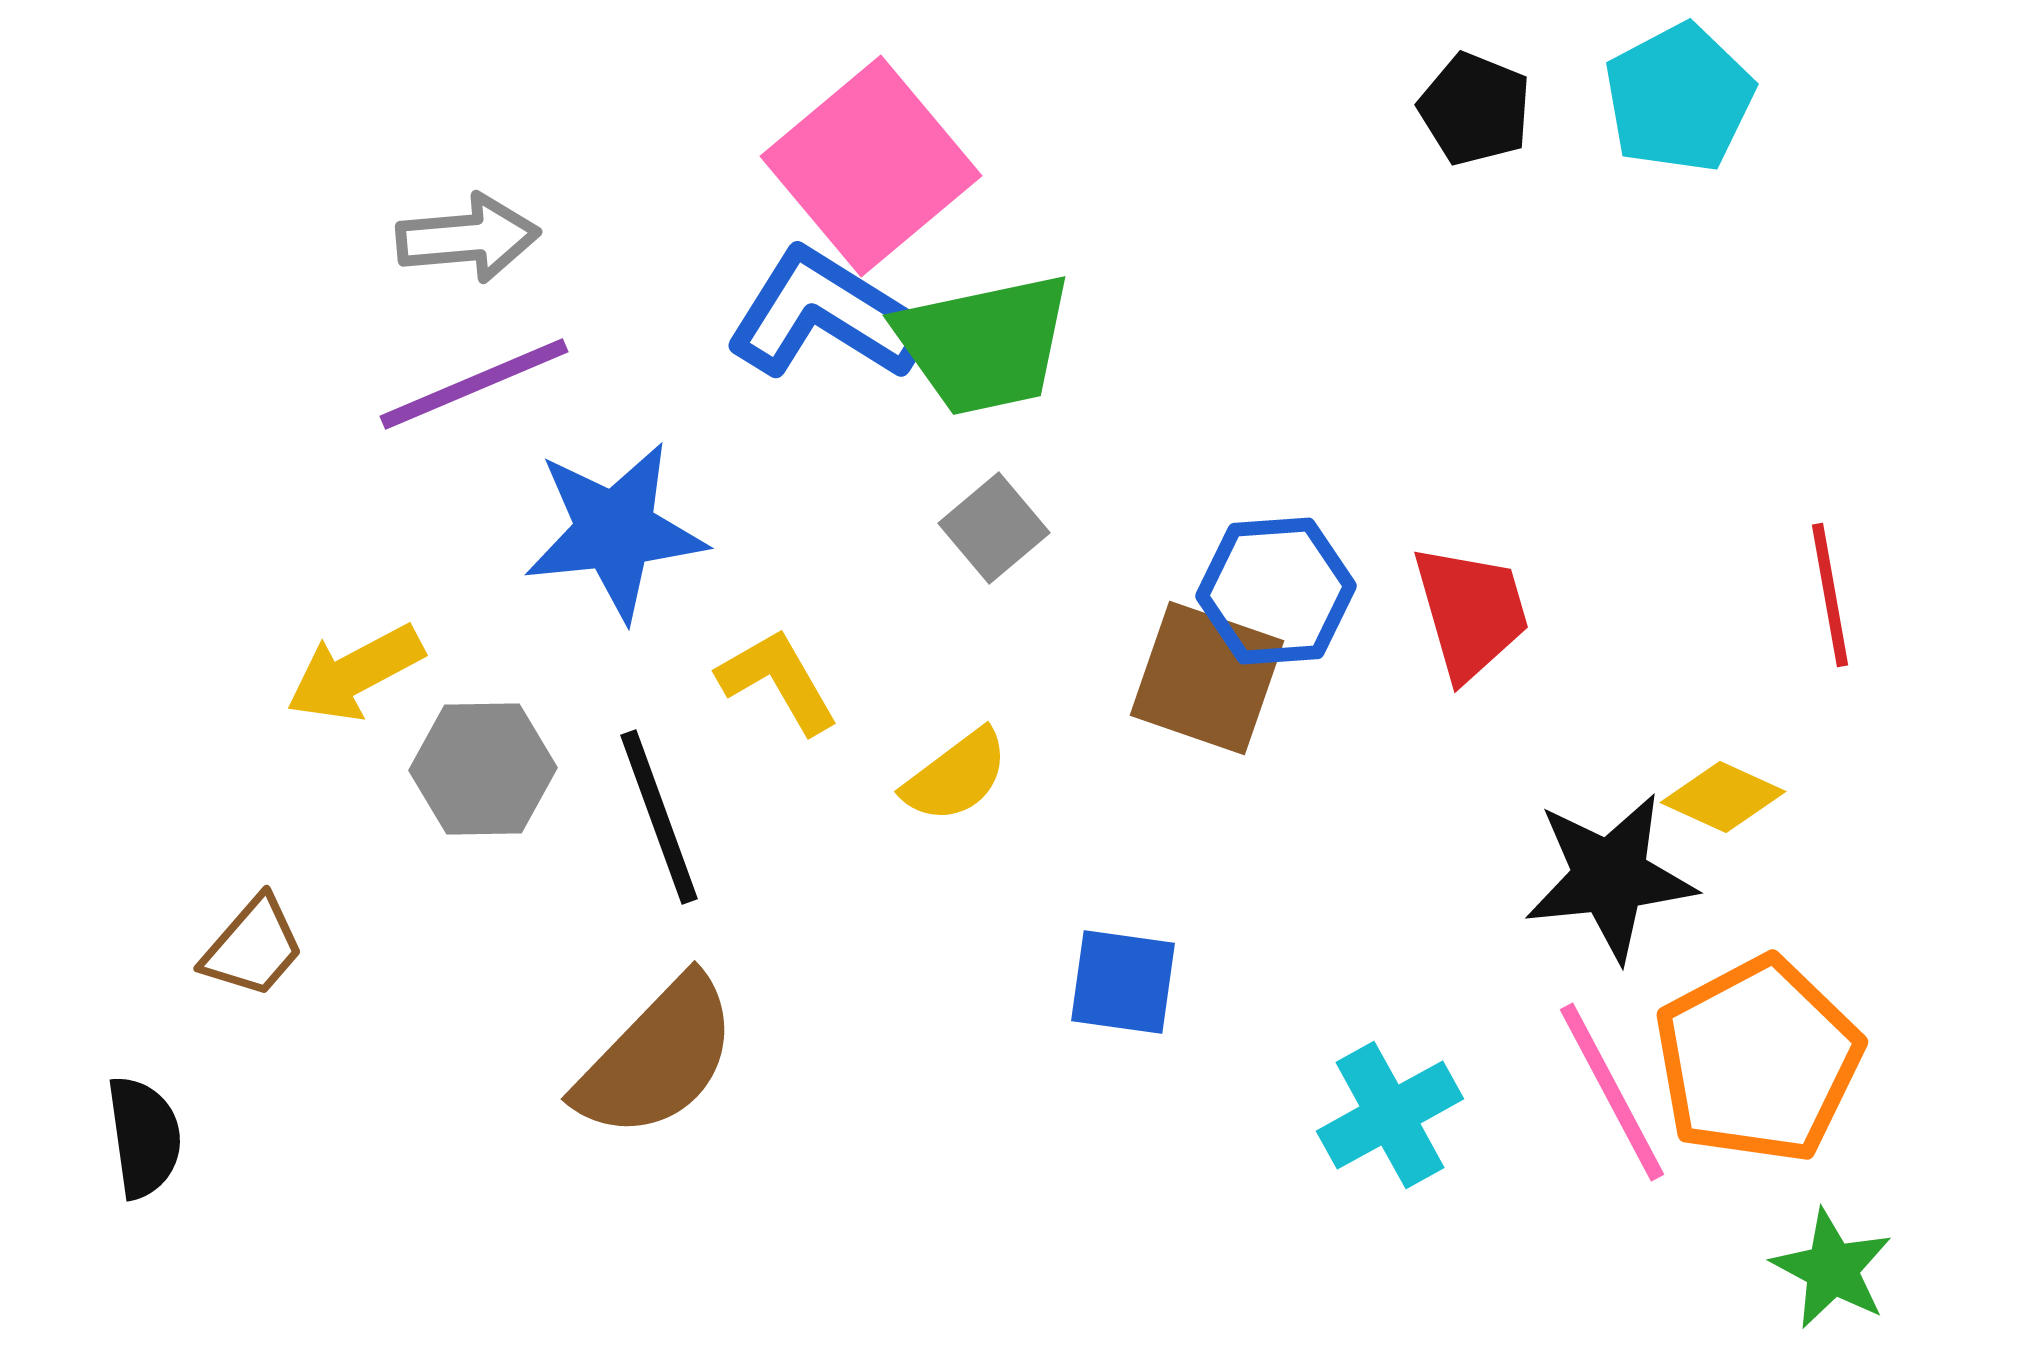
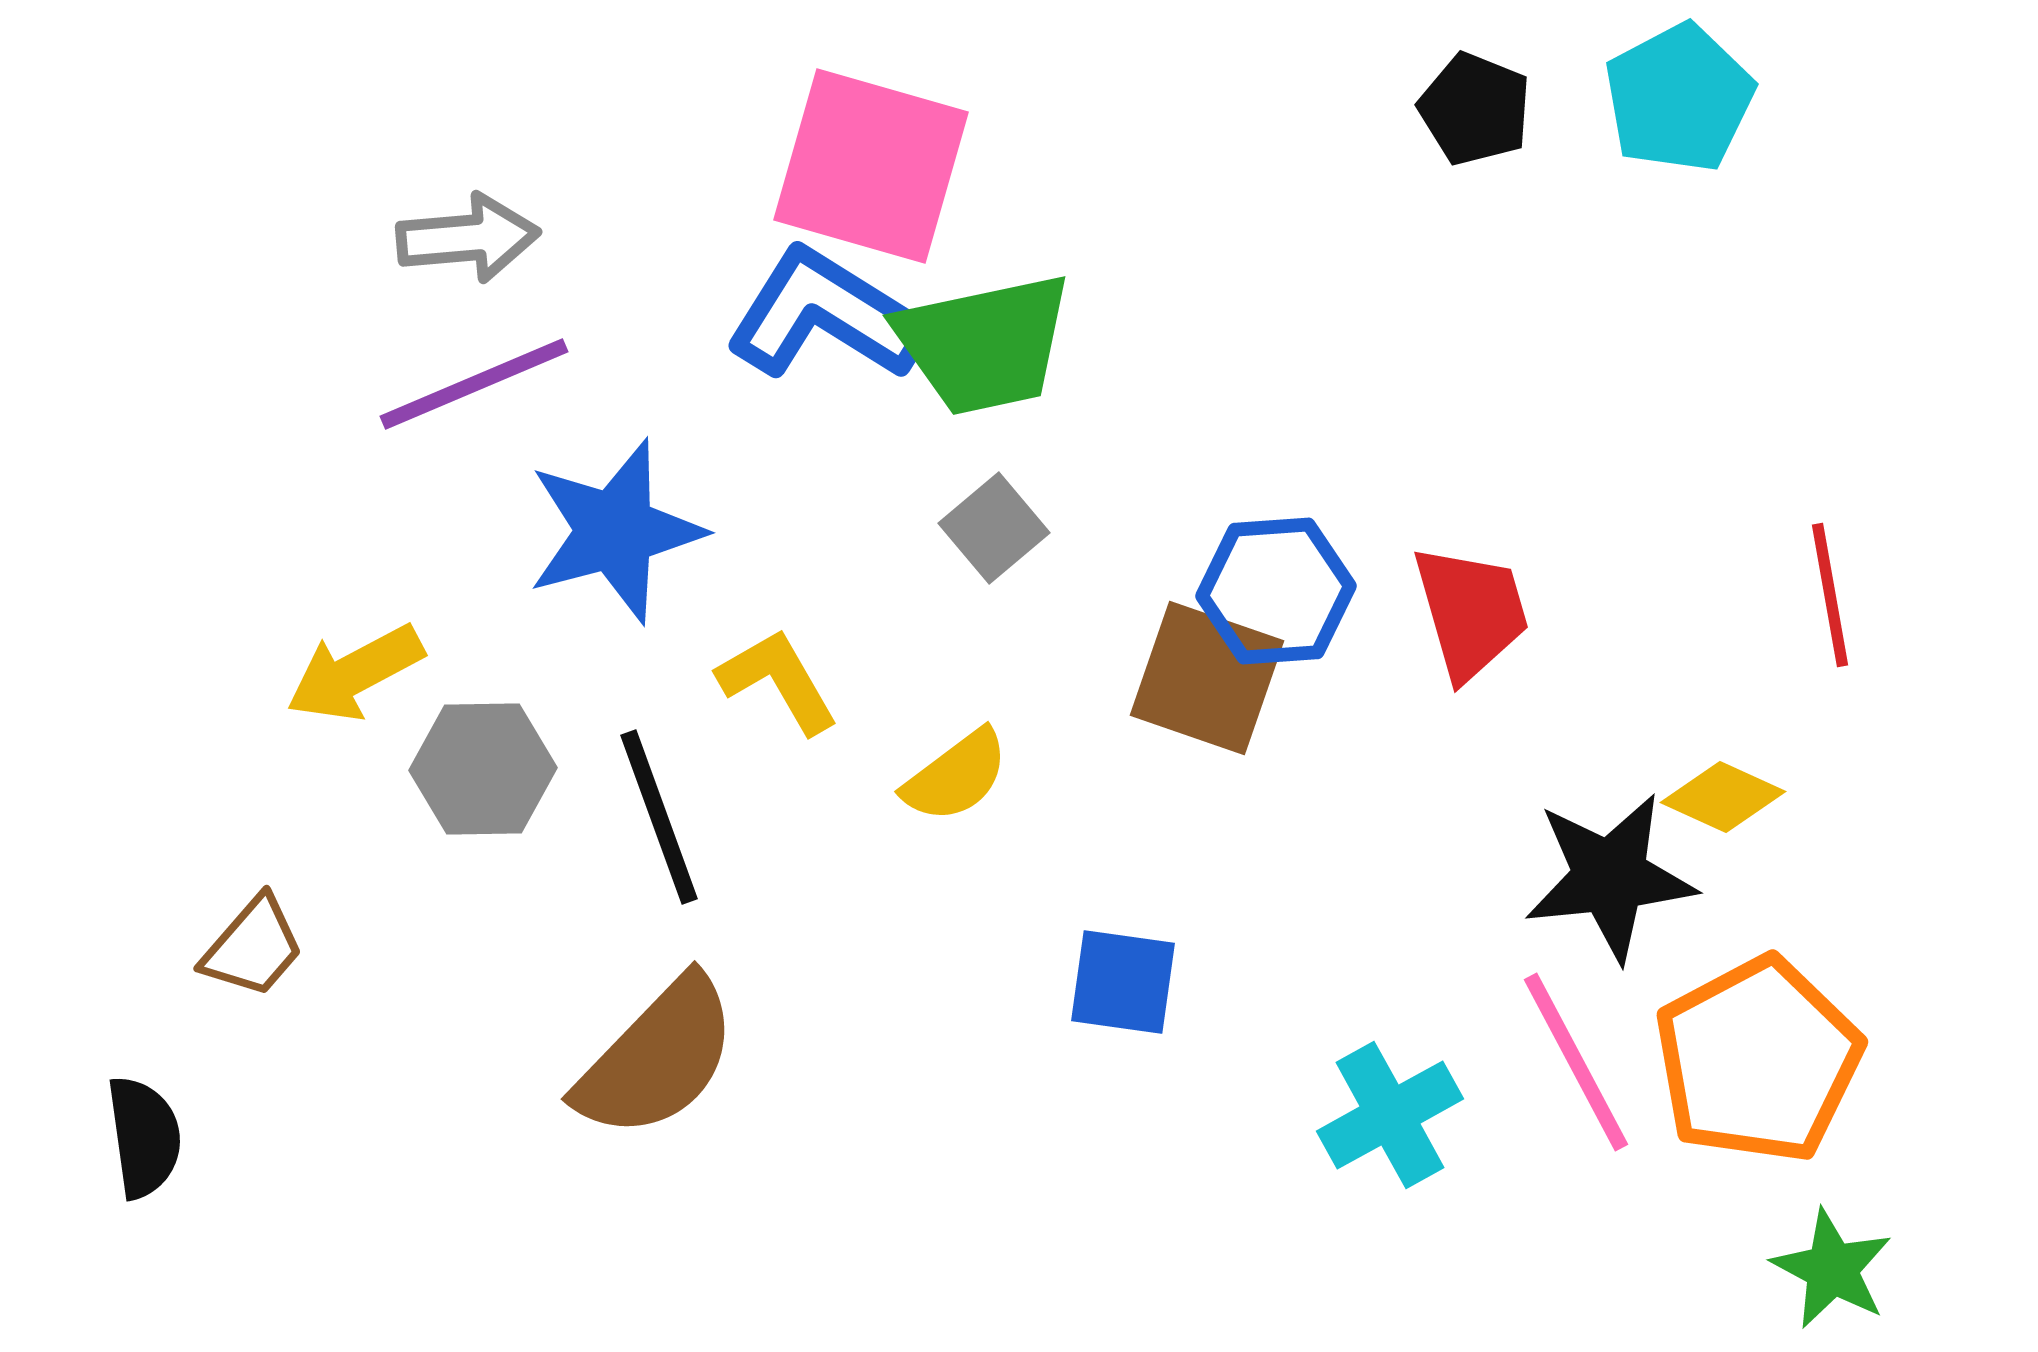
pink square: rotated 34 degrees counterclockwise
blue star: rotated 9 degrees counterclockwise
pink line: moved 36 px left, 30 px up
